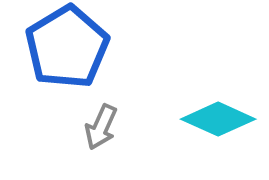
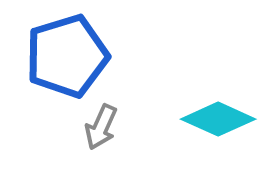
blue pentagon: moved 9 px down; rotated 14 degrees clockwise
